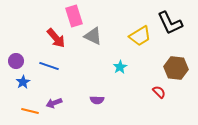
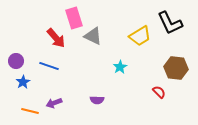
pink rectangle: moved 2 px down
